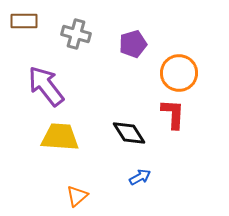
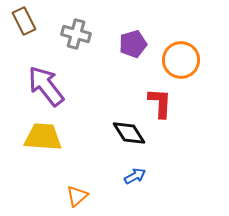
brown rectangle: rotated 64 degrees clockwise
orange circle: moved 2 px right, 13 px up
red L-shape: moved 13 px left, 11 px up
yellow trapezoid: moved 17 px left
blue arrow: moved 5 px left, 1 px up
